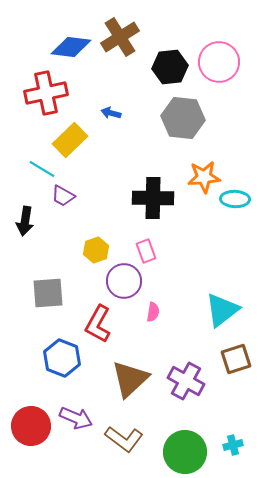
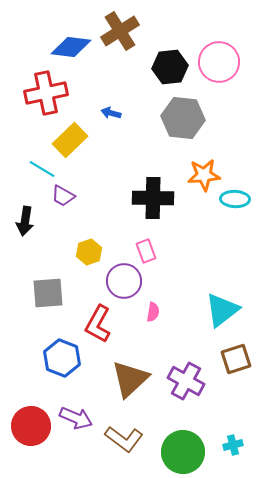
brown cross: moved 6 px up
orange star: moved 2 px up
yellow hexagon: moved 7 px left, 2 px down
green circle: moved 2 px left
